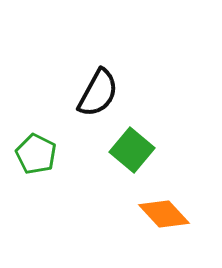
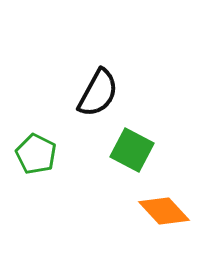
green square: rotated 12 degrees counterclockwise
orange diamond: moved 3 px up
